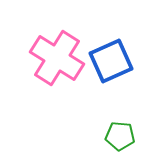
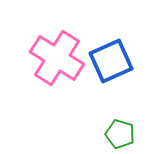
green pentagon: moved 2 px up; rotated 12 degrees clockwise
